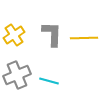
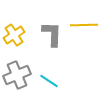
yellow line: moved 13 px up
cyan line: rotated 18 degrees clockwise
